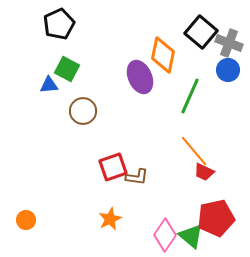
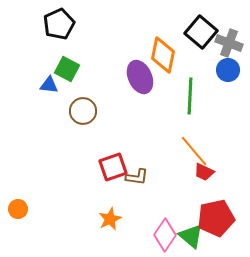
blue triangle: rotated 12 degrees clockwise
green line: rotated 21 degrees counterclockwise
orange circle: moved 8 px left, 11 px up
